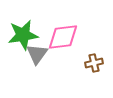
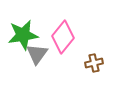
pink diamond: rotated 44 degrees counterclockwise
